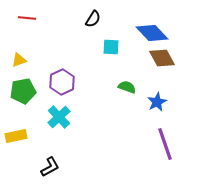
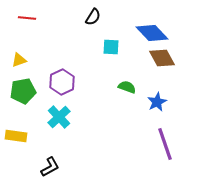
black semicircle: moved 2 px up
yellow rectangle: rotated 20 degrees clockwise
